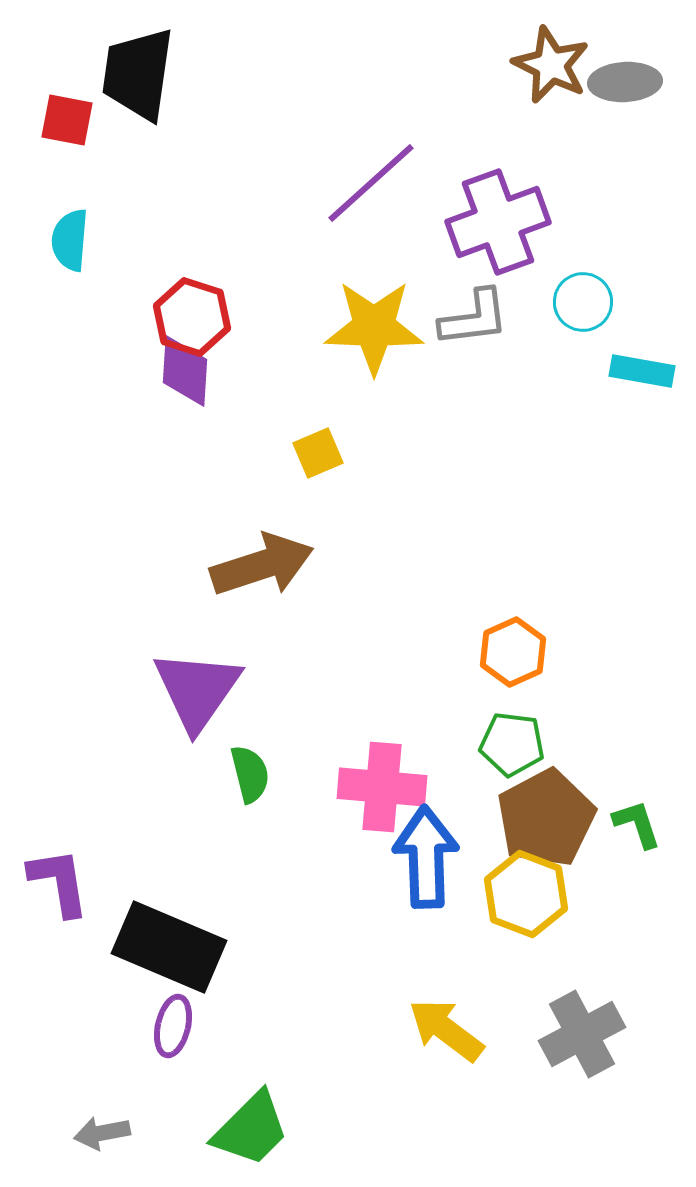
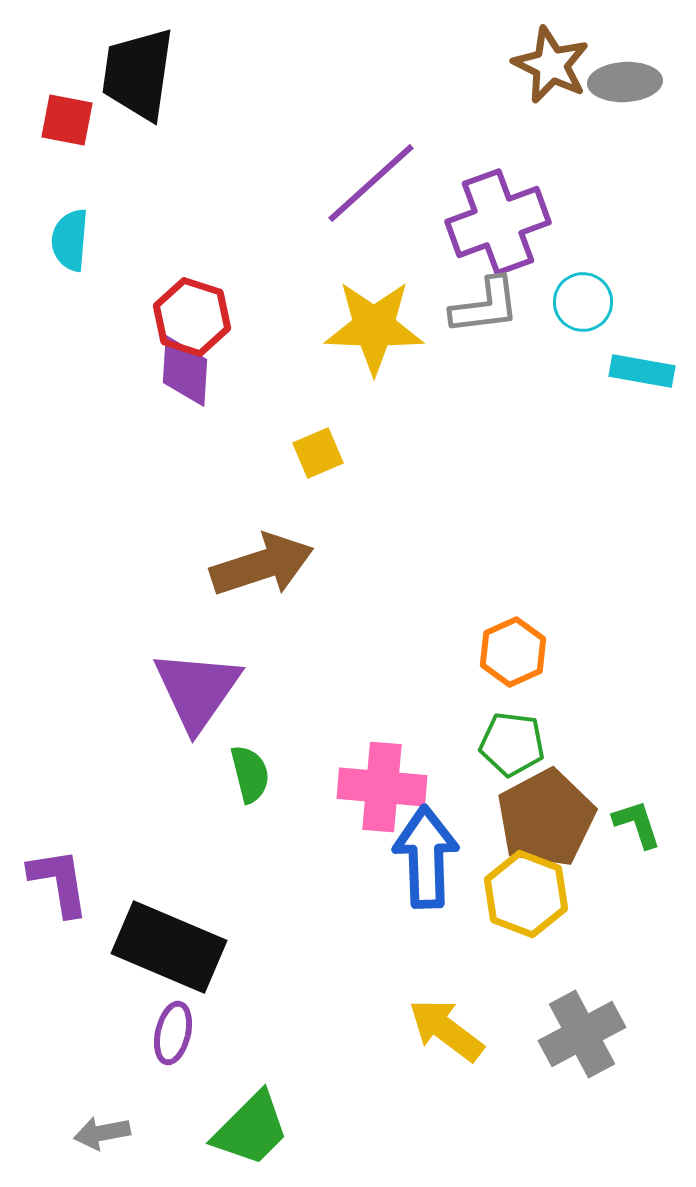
gray L-shape: moved 11 px right, 12 px up
purple ellipse: moved 7 px down
